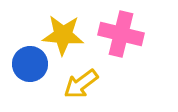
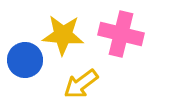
blue circle: moved 5 px left, 4 px up
